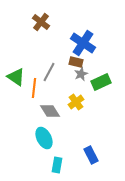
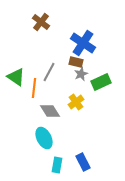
blue rectangle: moved 8 px left, 7 px down
